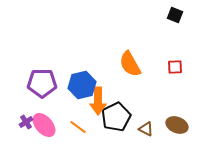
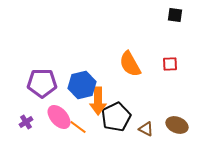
black square: rotated 14 degrees counterclockwise
red square: moved 5 px left, 3 px up
pink ellipse: moved 15 px right, 8 px up
